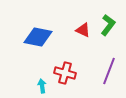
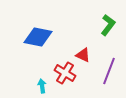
red triangle: moved 25 px down
red cross: rotated 15 degrees clockwise
